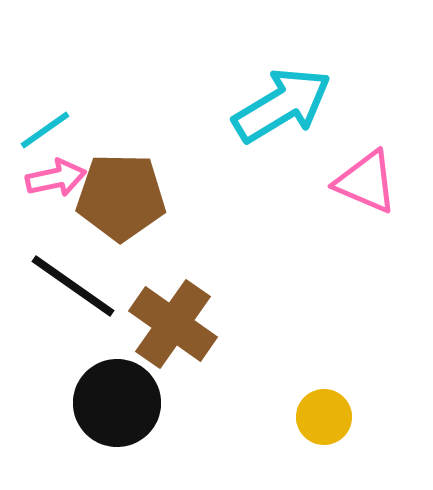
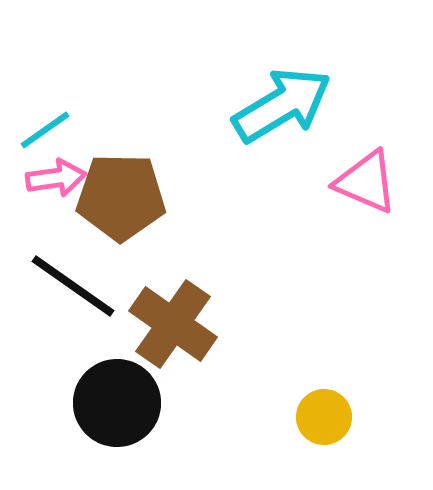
pink arrow: rotated 4 degrees clockwise
